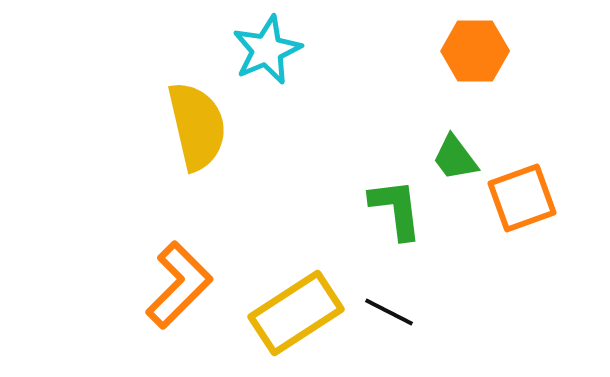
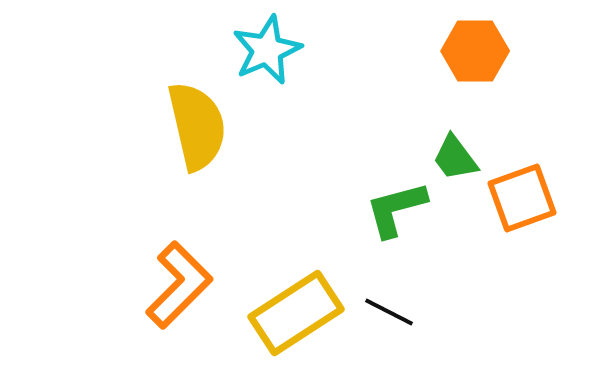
green L-shape: rotated 98 degrees counterclockwise
